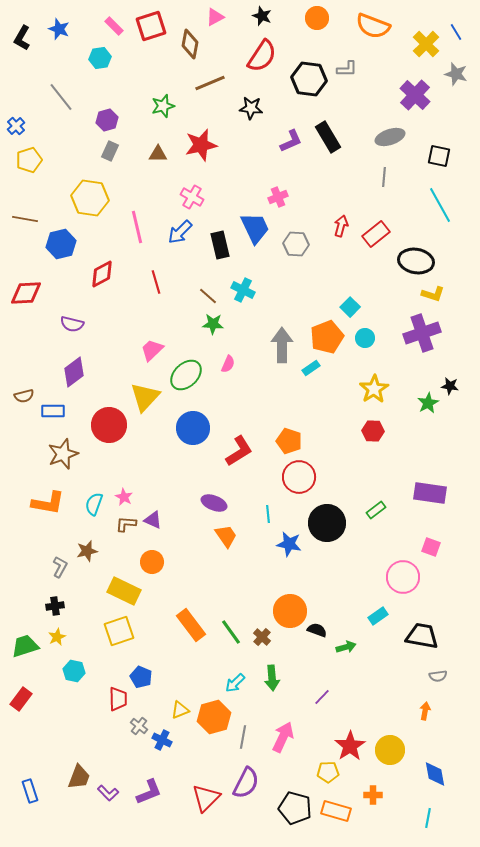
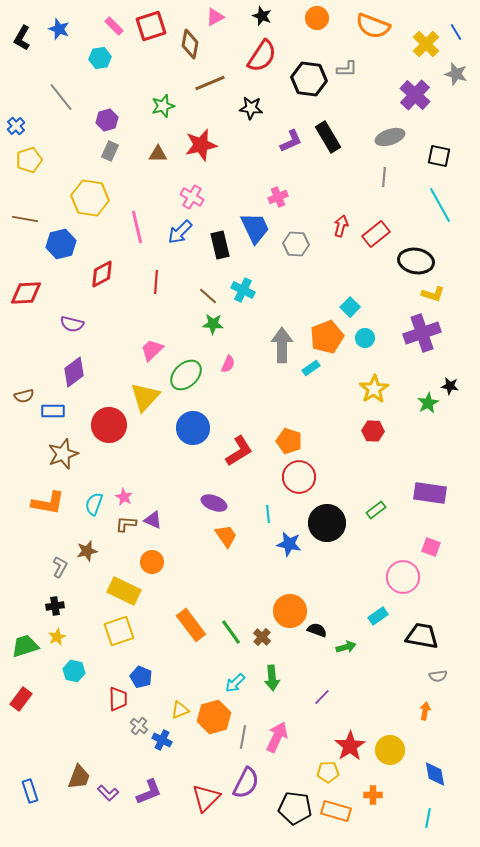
red line at (156, 282): rotated 20 degrees clockwise
pink arrow at (283, 737): moved 6 px left
black pentagon at (295, 808): rotated 8 degrees counterclockwise
